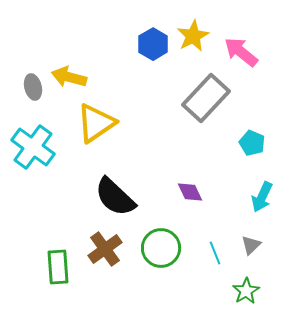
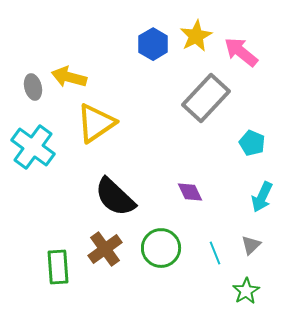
yellow star: moved 3 px right
